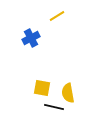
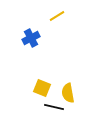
yellow square: rotated 12 degrees clockwise
